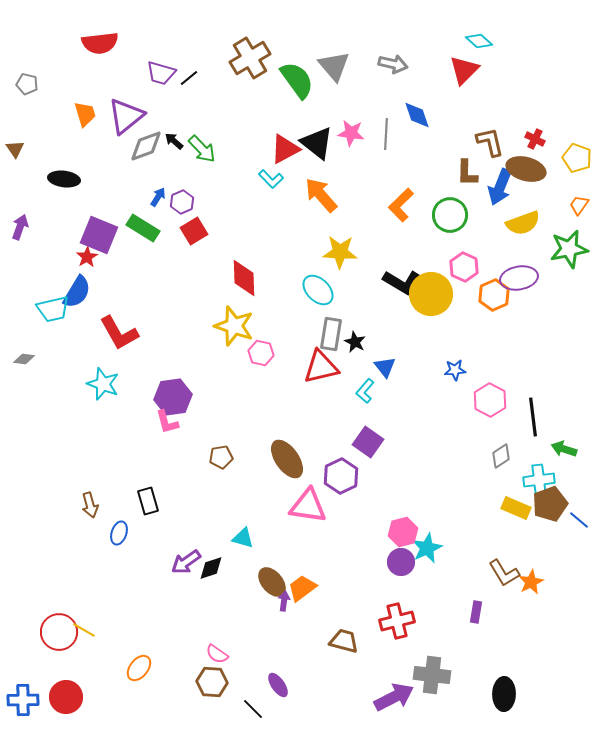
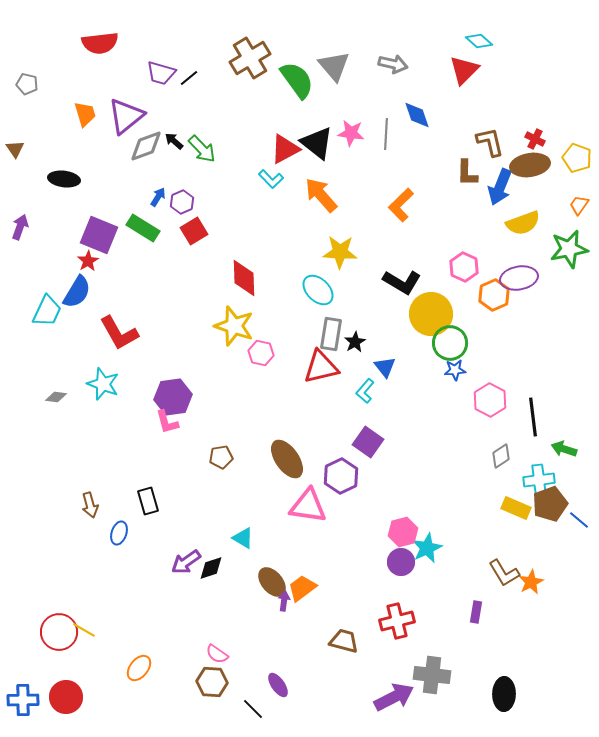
brown ellipse at (526, 169): moved 4 px right, 4 px up; rotated 24 degrees counterclockwise
green circle at (450, 215): moved 128 px down
red star at (87, 257): moved 1 px right, 4 px down
yellow circle at (431, 294): moved 20 px down
cyan trapezoid at (53, 309): moved 6 px left, 2 px down; rotated 52 degrees counterclockwise
black star at (355, 342): rotated 15 degrees clockwise
gray diamond at (24, 359): moved 32 px right, 38 px down
cyan triangle at (243, 538): rotated 15 degrees clockwise
